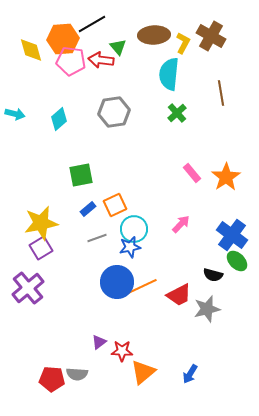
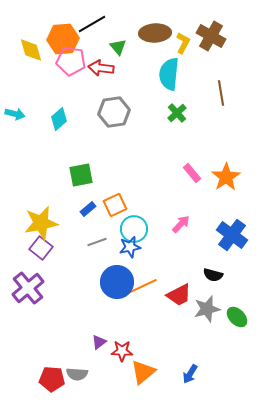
brown ellipse: moved 1 px right, 2 px up
red arrow: moved 8 px down
gray line: moved 4 px down
purple square: rotated 20 degrees counterclockwise
green ellipse: moved 56 px down
